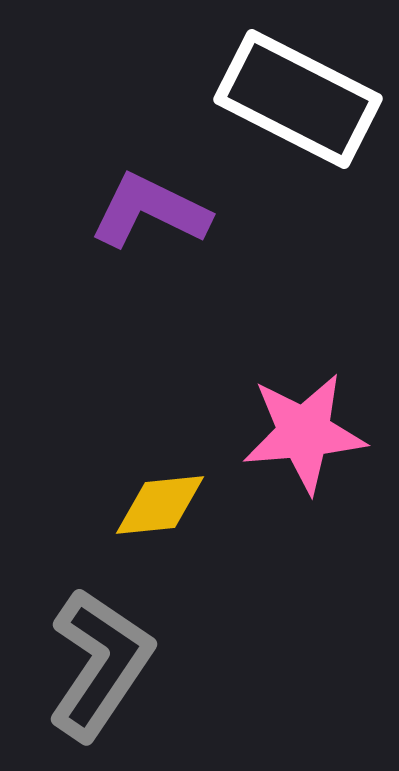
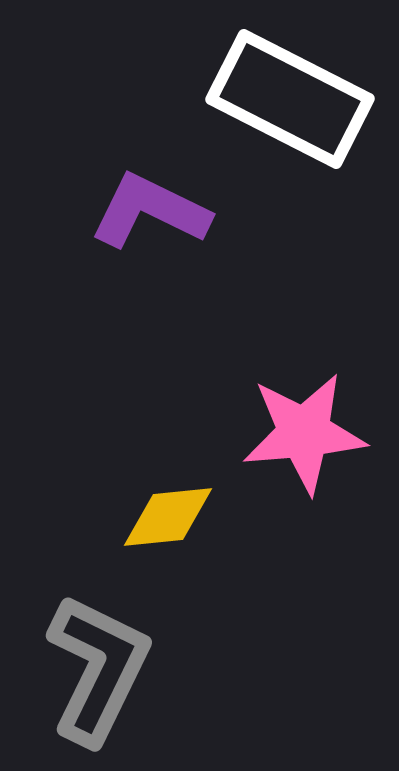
white rectangle: moved 8 px left
yellow diamond: moved 8 px right, 12 px down
gray L-shape: moved 2 px left, 5 px down; rotated 8 degrees counterclockwise
